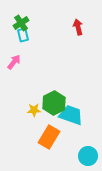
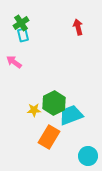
pink arrow: rotated 91 degrees counterclockwise
cyan trapezoid: rotated 40 degrees counterclockwise
